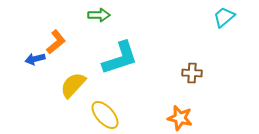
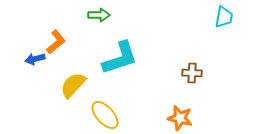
cyan trapezoid: rotated 140 degrees clockwise
